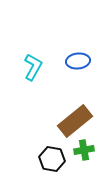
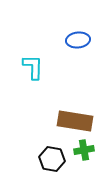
blue ellipse: moved 21 px up
cyan L-shape: rotated 28 degrees counterclockwise
brown rectangle: rotated 48 degrees clockwise
